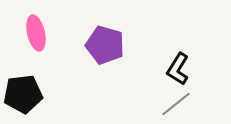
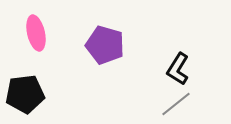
black pentagon: moved 2 px right
